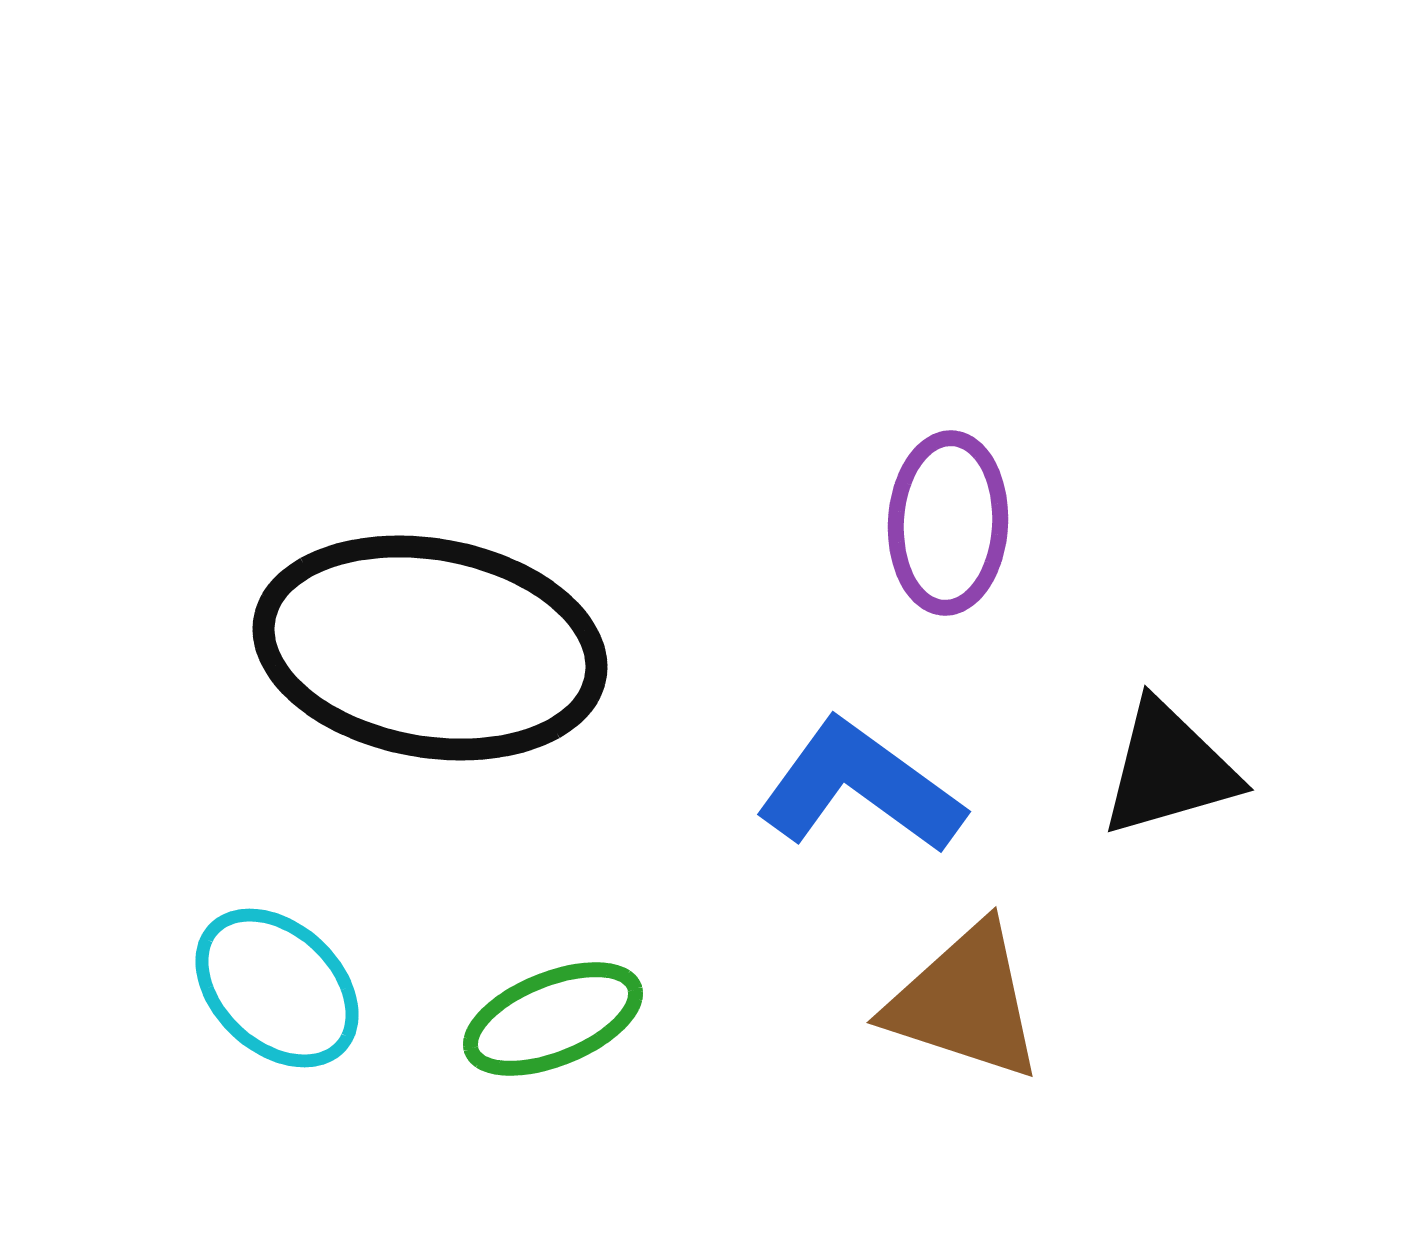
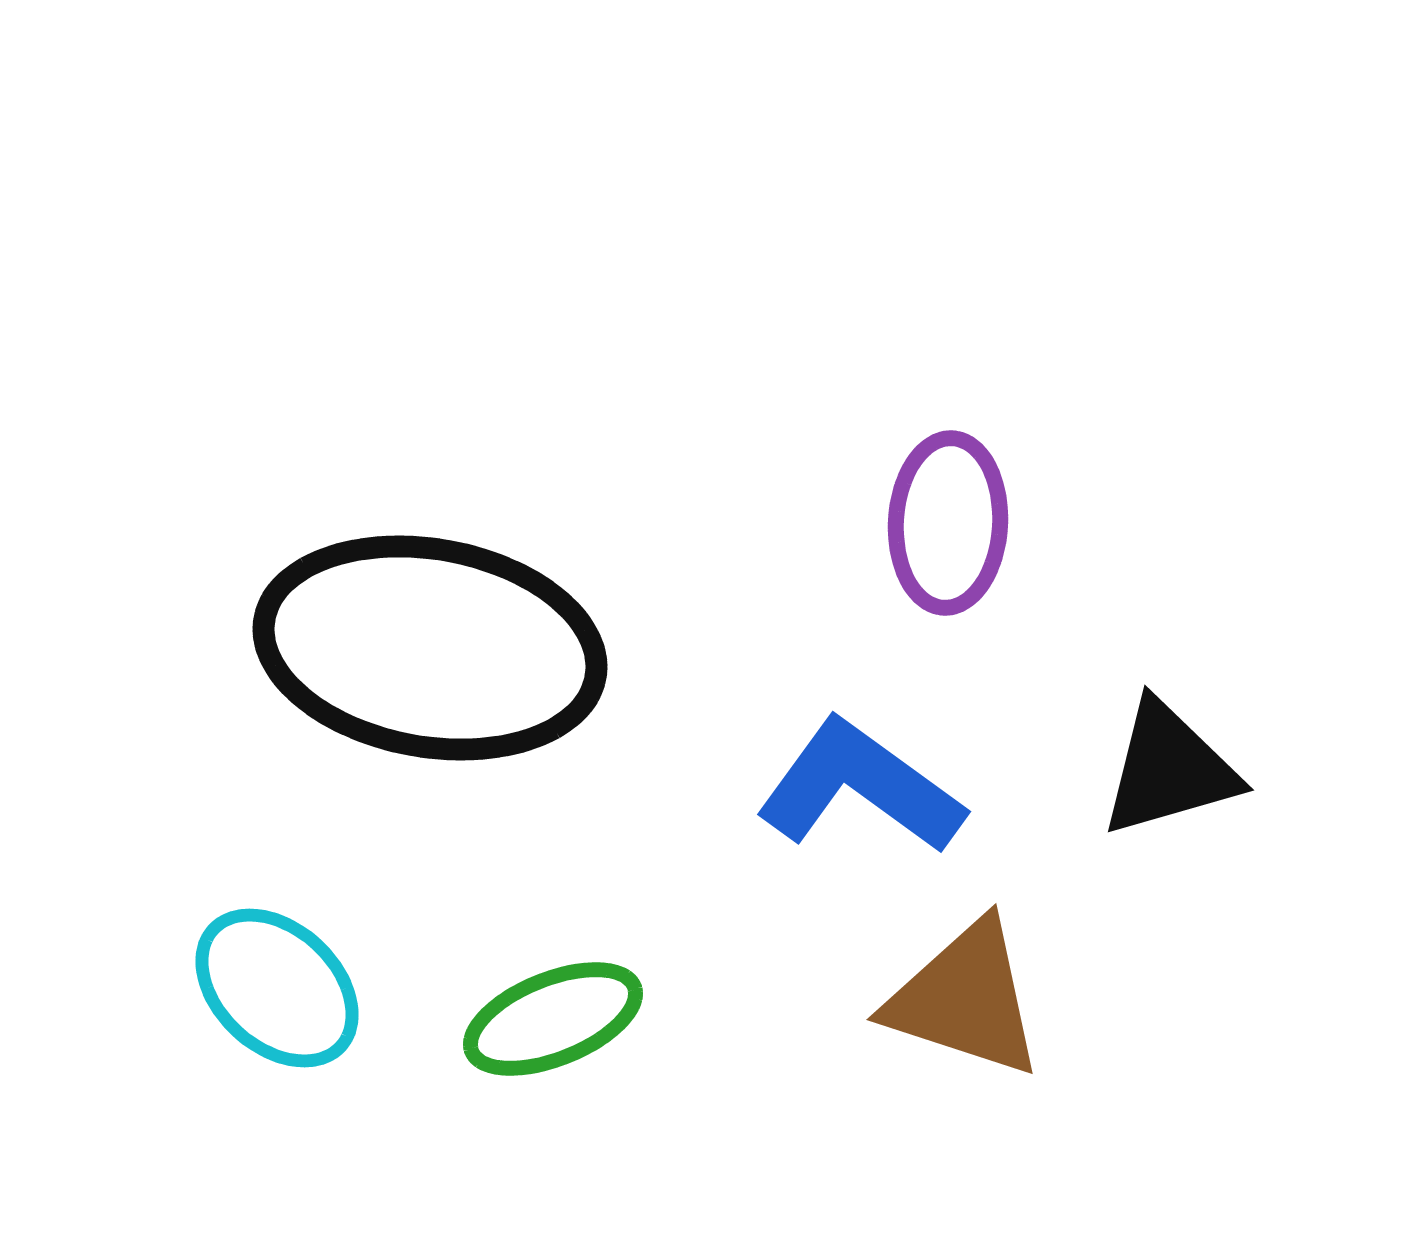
brown triangle: moved 3 px up
